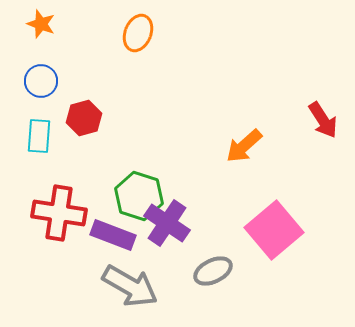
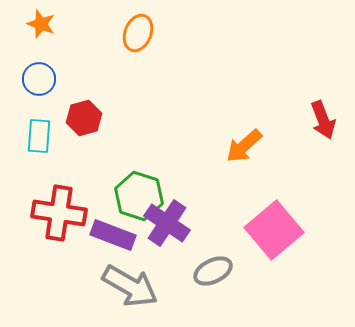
blue circle: moved 2 px left, 2 px up
red arrow: rotated 12 degrees clockwise
